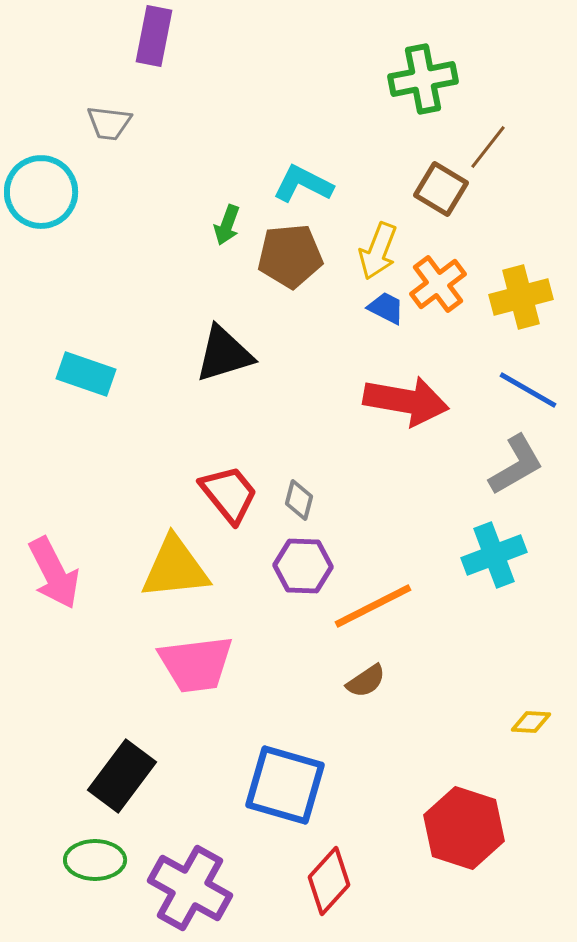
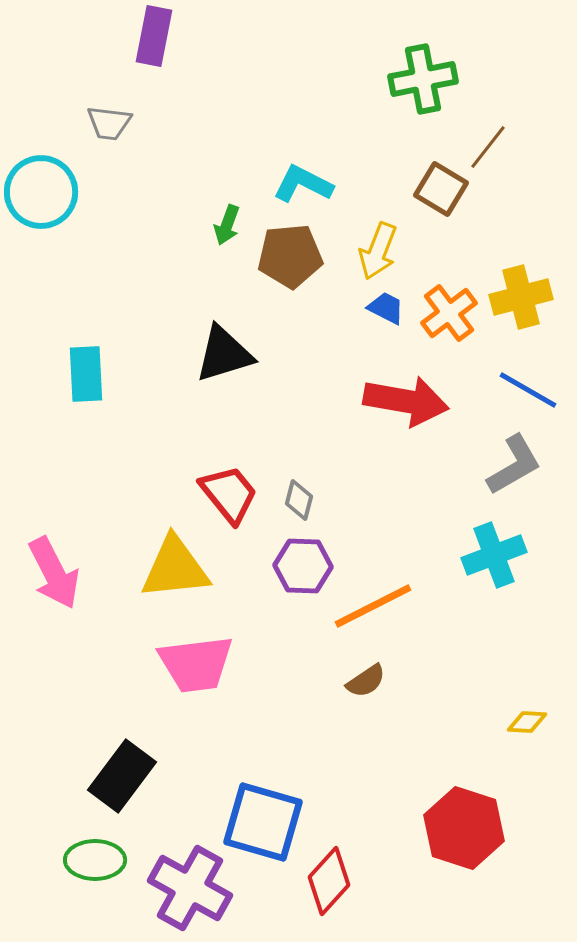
orange cross: moved 11 px right, 29 px down
cyan rectangle: rotated 68 degrees clockwise
gray L-shape: moved 2 px left
yellow diamond: moved 4 px left
blue square: moved 22 px left, 37 px down
